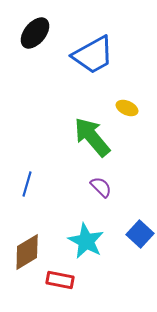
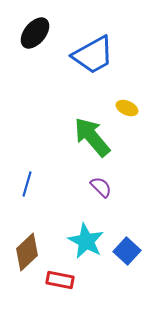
blue square: moved 13 px left, 17 px down
brown diamond: rotated 12 degrees counterclockwise
